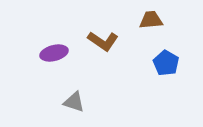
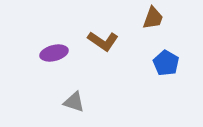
brown trapezoid: moved 2 px right, 2 px up; rotated 115 degrees clockwise
